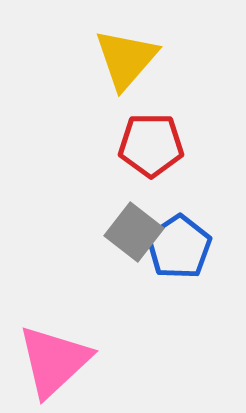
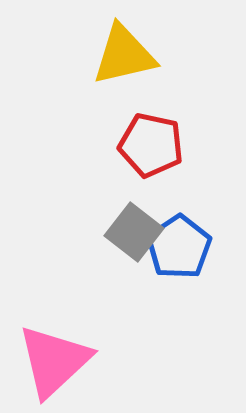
yellow triangle: moved 2 px left, 4 px up; rotated 36 degrees clockwise
red pentagon: rotated 12 degrees clockwise
